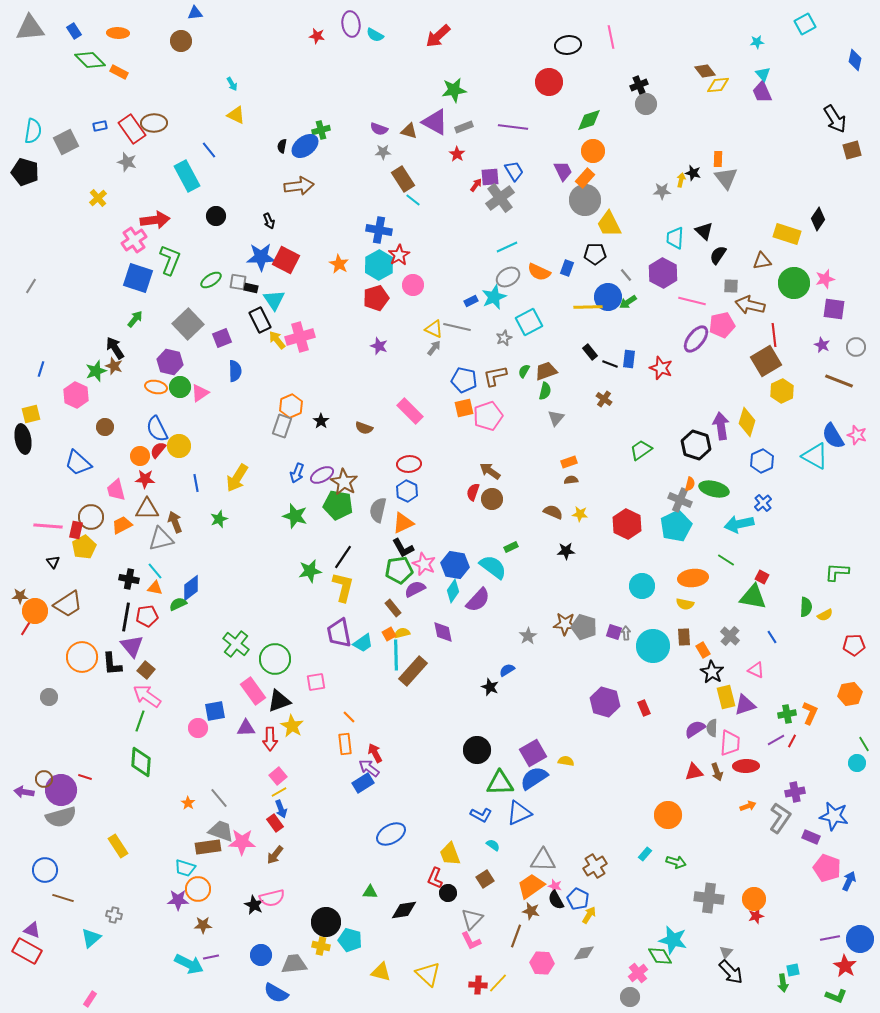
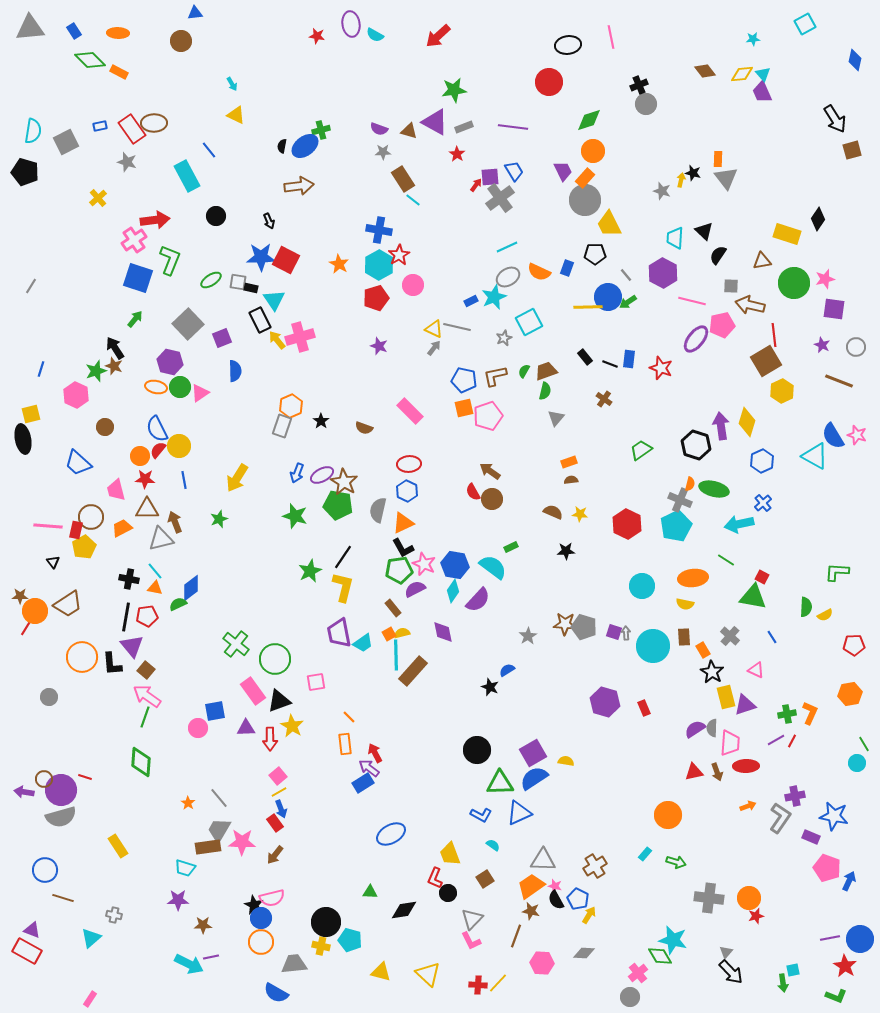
cyan star at (757, 42): moved 4 px left, 3 px up
yellow diamond at (718, 85): moved 24 px right, 11 px up
gray star at (662, 191): rotated 18 degrees clockwise
black rectangle at (590, 352): moved 5 px left, 5 px down
blue line at (196, 483): moved 12 px left, 3 px up
red semicircle at (473, 492): rotated 48 degrees counterclockwise
orange trapezoid at (122, 525): moved 3 px down
green star at (310, 571): rotated 15 degrees counterclockwise
green line at (140, 721): moved 5 px right, 4 px up
purple cross at (795, 792): moved 4 px down
gray trapezoid at (221, 831): moved 2 px left, 1 px up; rotated 80 degrees counterclockwise
orange circle at (198, 889): moved 63 px right, 53 px down
orange circle at (754, 899): moved 5 px left, 1 px up
gray diamond at (584, 953): rotated 10 degrees clockwise
blue circle at (261, 955): moved 37 px up
